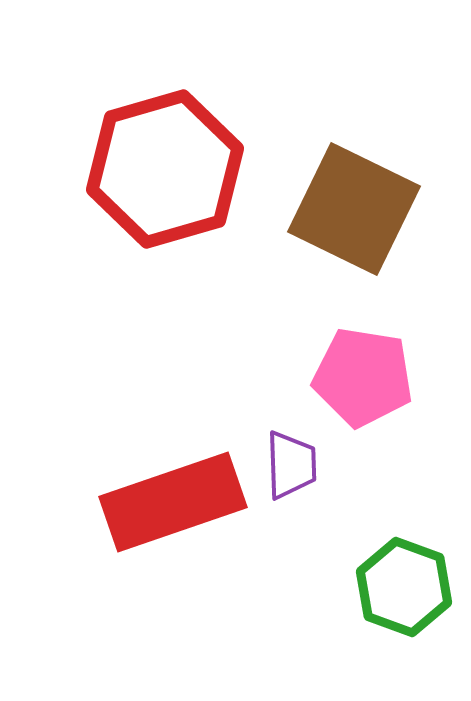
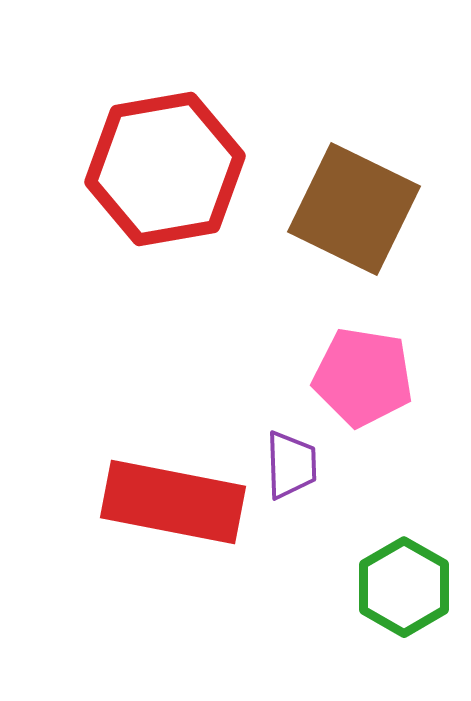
red hexagon: rotated 6 degrees clockwise
red rectangle: rotated 30 degrees clockwise
green hexagon: rotated 10 degrees clockwise
